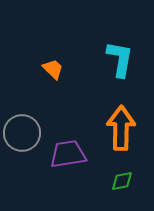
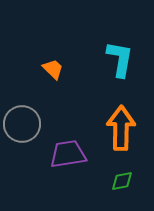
gray circle: moved 9 px up
